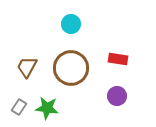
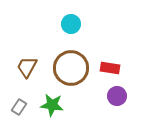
red rectangle: moved 8 px left, 9 px down
green star: moved 5 px right, 3 px up
